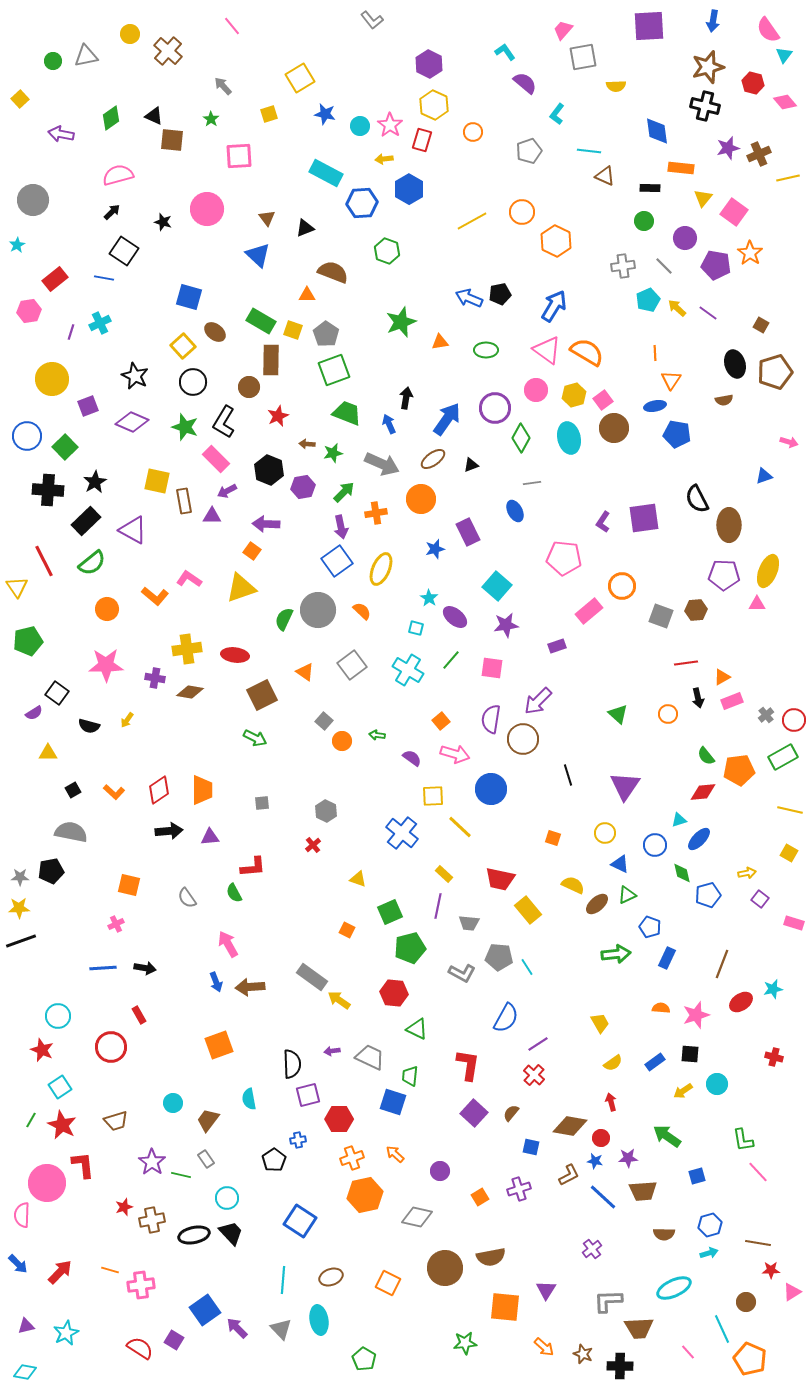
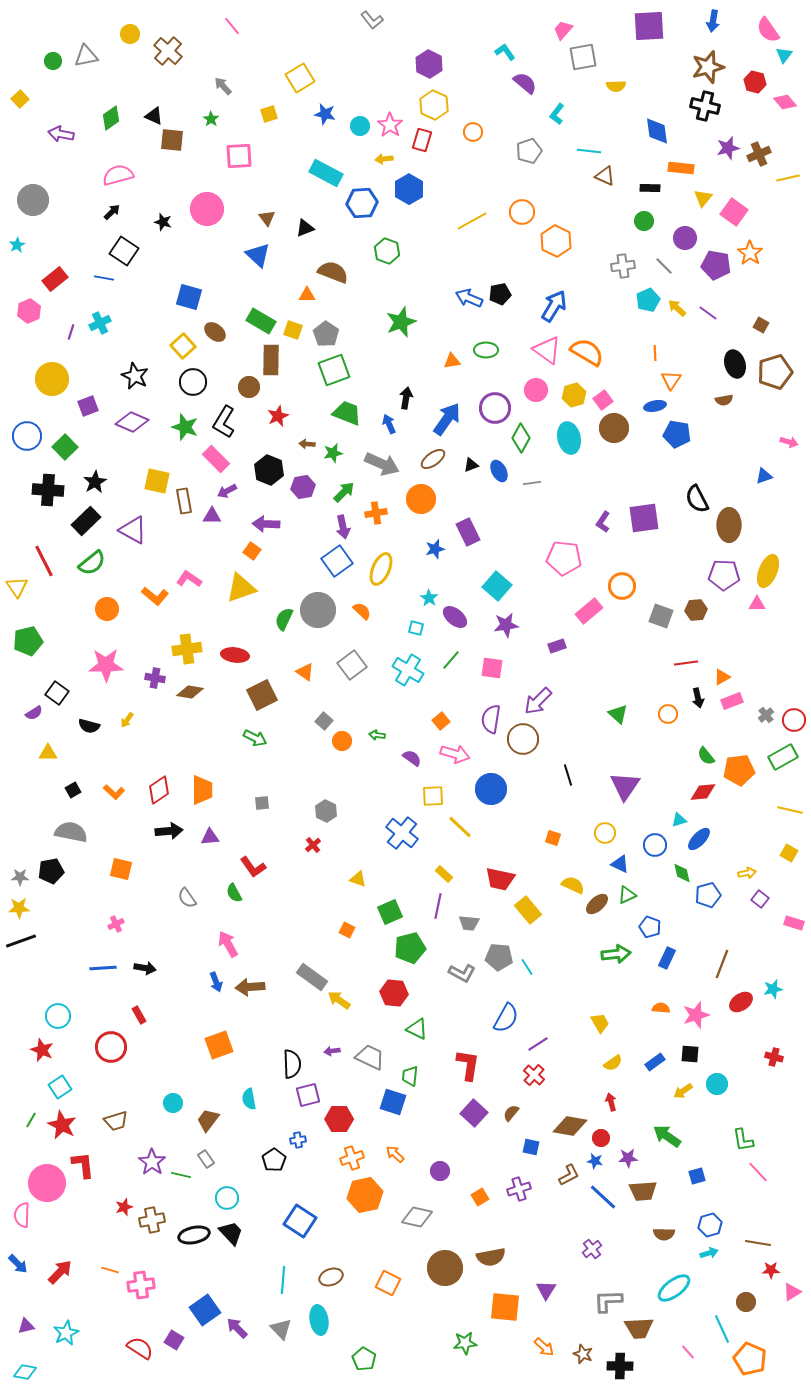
red hexagon at (753, 83): moved 2 px right, 1 px up
pink hexagon at (29, 311): rotated 15 degrees counterclockwise
orange triangle at (440, 342): moved 12 px right, 19 px down
blue ellipse at (515, 511): moved 16 px left, 40 px up
purple arrow at (341, 527): moved 2 px right
red L-shape at (253, 867): rotated 60 degrees clockwise
orange square at (129, 885): moved 8 px left, 16 px up
cyan ellipse at (674, 1288): rotated 12 degrees counterclockwise
